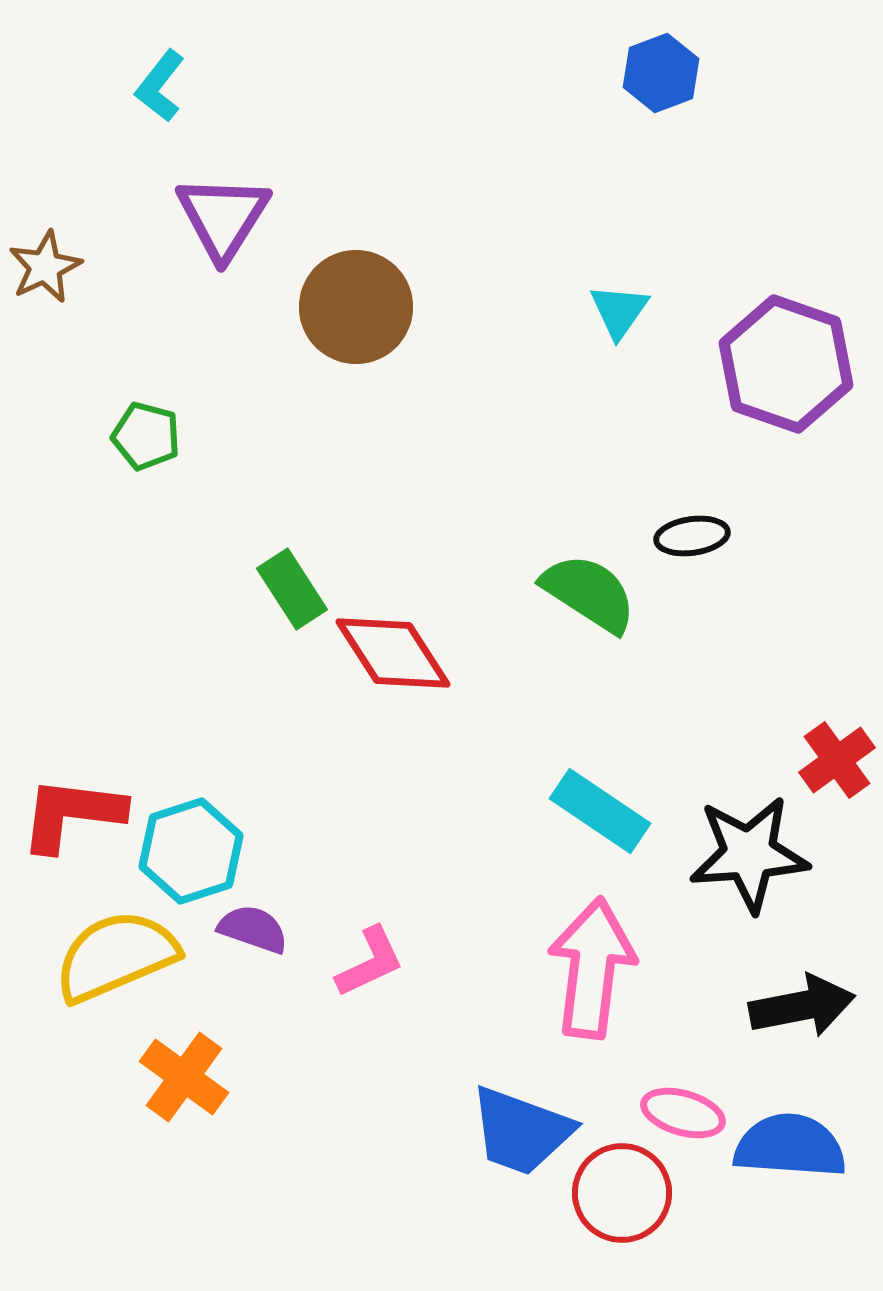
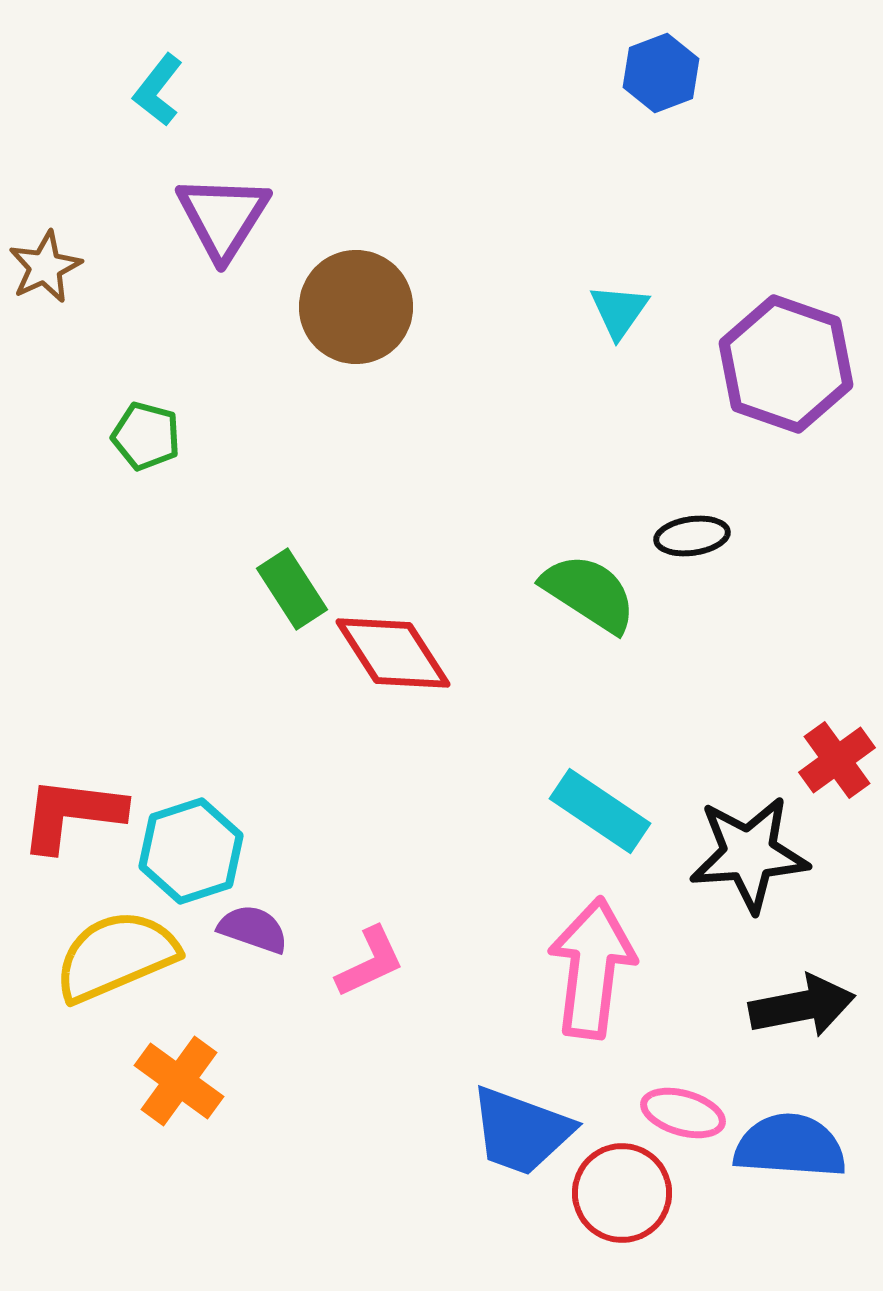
cyan L-shape: moved 2 px left, 4 px down
orange cross: moved 5 px left, 4 px down
